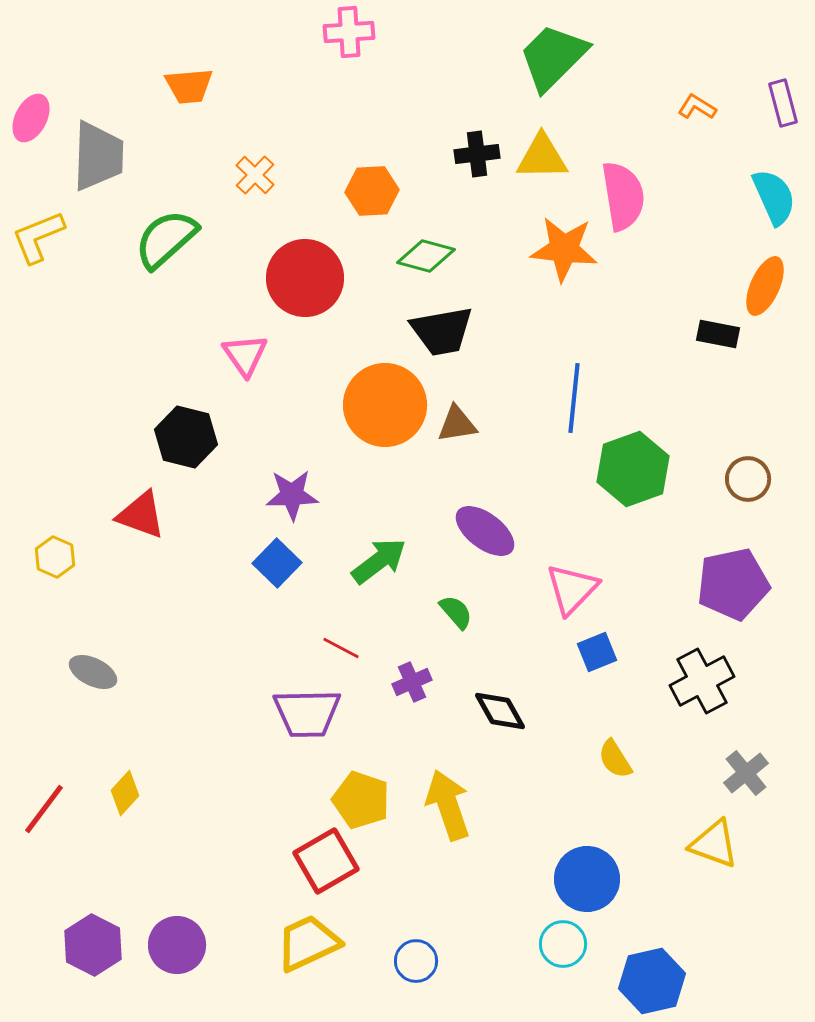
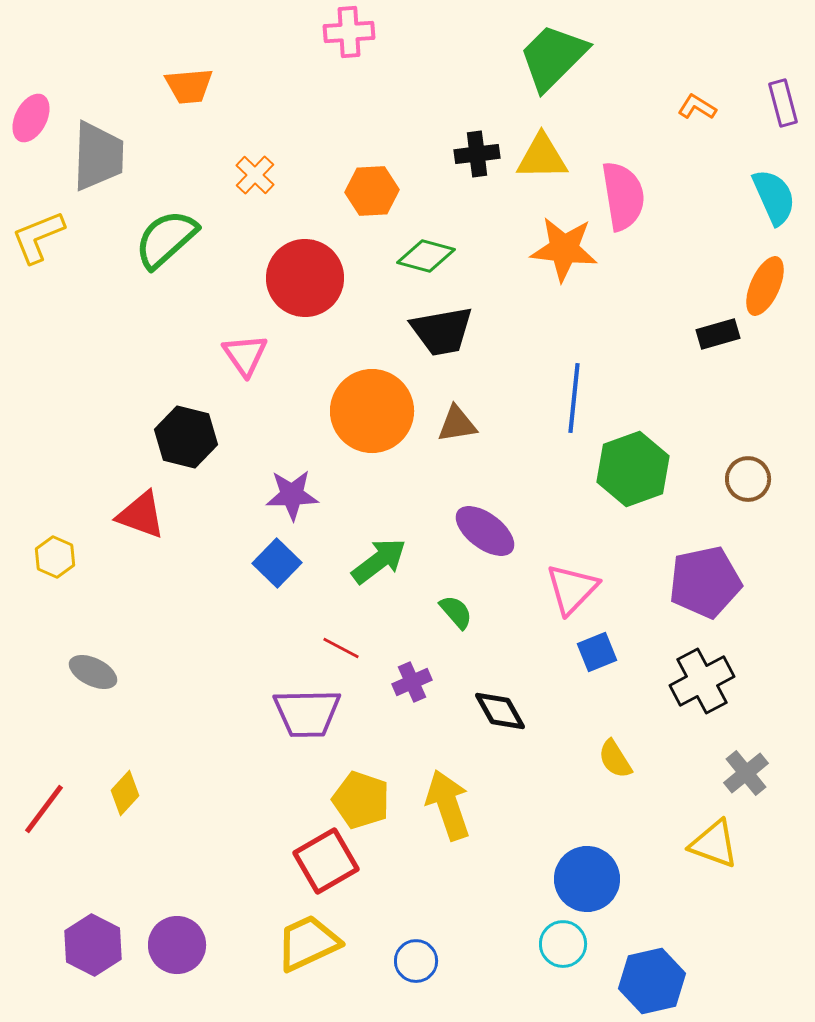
black rectangle at (718, 334): rotated 27 degrees counterclockwise
orange circle at (385, 405): moved 13 px left, 6 px down
purple pentagon at (733, 584): moved 28 px left, 2 px up
